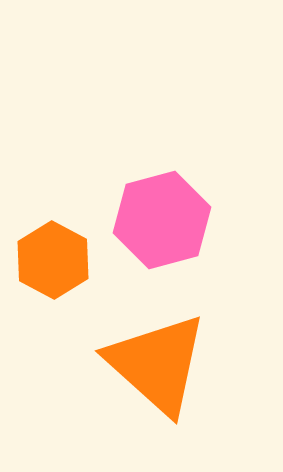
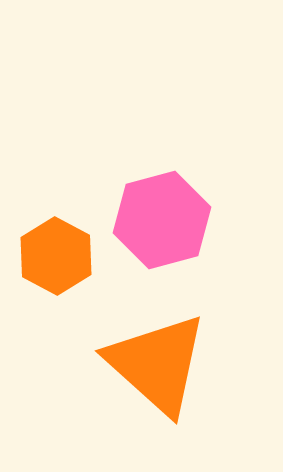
orange hexagon: moved 3 px right, 4 px up
